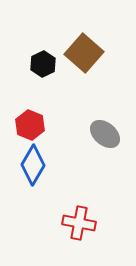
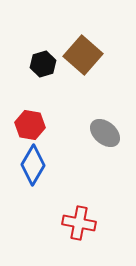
brown square: moved 1 px left, 2 px down
black hexagon: rotated 10 degrees clockwise
red hexagon: rotated 12 degrees counterclockwise
gray ellipse: moved 1 px up
